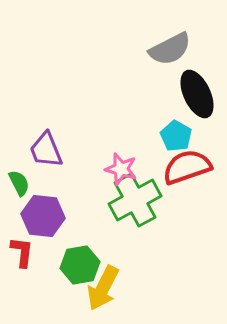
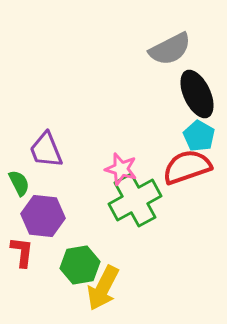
cyan pentagon: moved 23 px right
